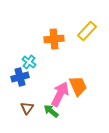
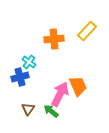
brown triangle: moved 1 px right, 1 px down
